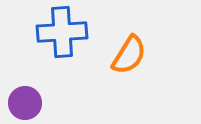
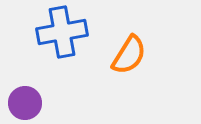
blue cross: rotated 6 degrees counterclockwise
